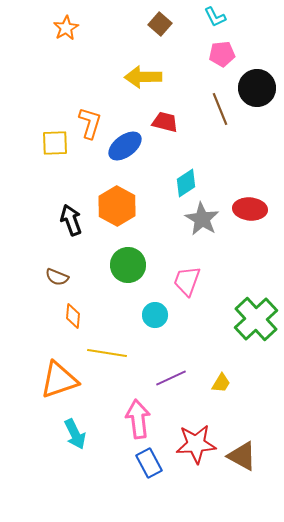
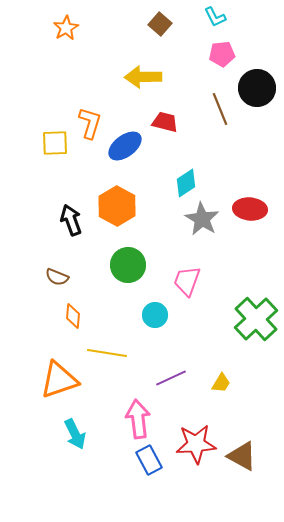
blue rectangle: moved 3 px up
